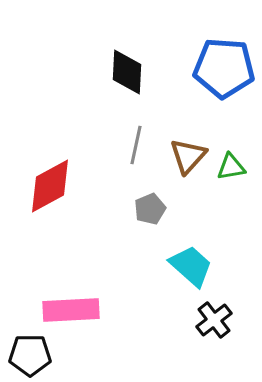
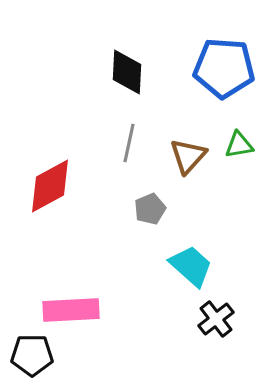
gray line: moved 7 px left, 2 px up
green triangle: moved 8 px right, 22 px up
black cross: moved 2 px right, 1 px up
black pentagon: moved 2 px right
